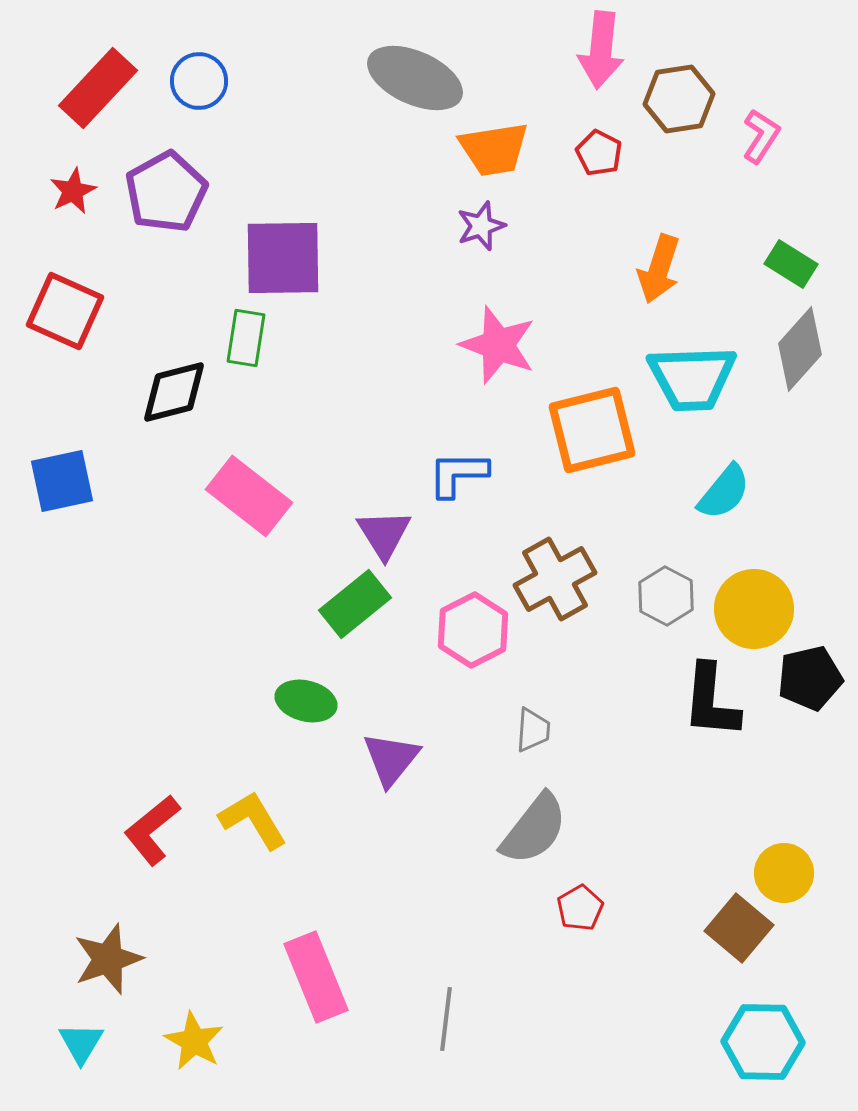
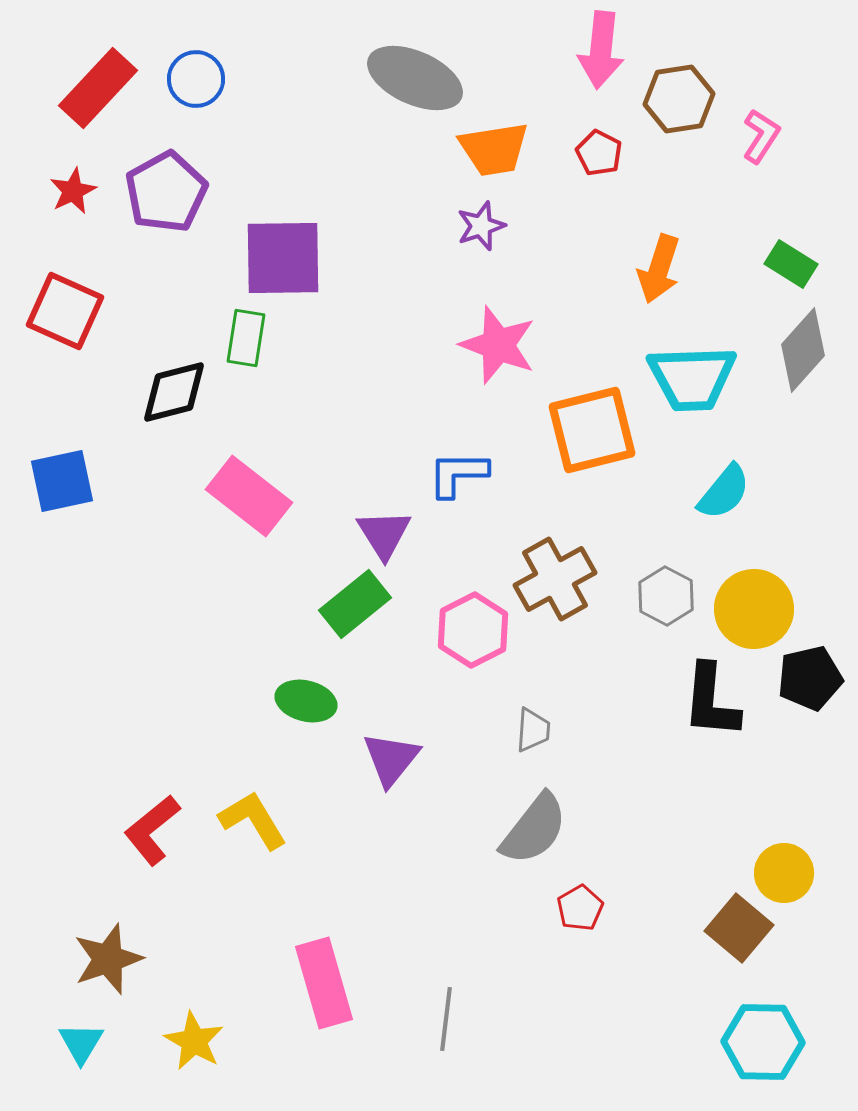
blue circle at (199, 81): moved 3 px left, 2 px up
gray diamond at (800, 349): moved 3 px right, 1 px down
pink rectangle at (316, 977): moved 8 px right, 6 px down; rotated 6 degrees clockwise
